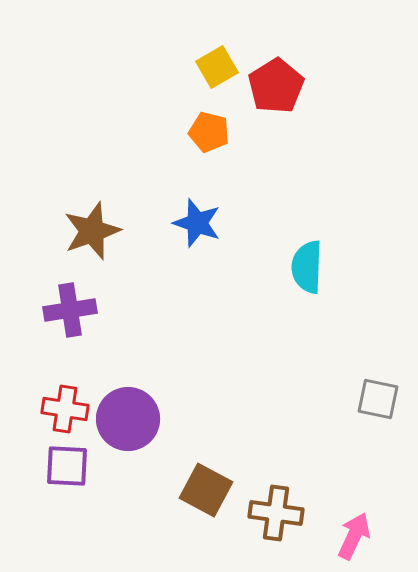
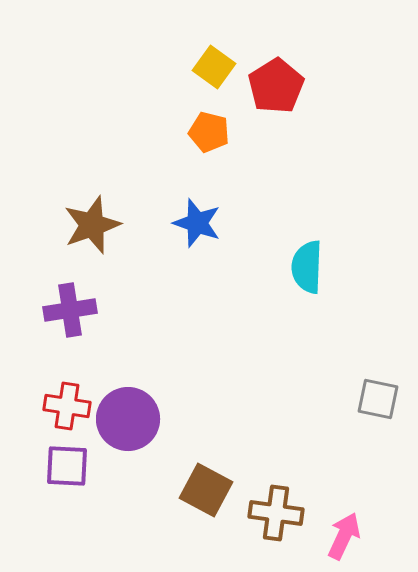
yellow square: moved 3 px left; rotated 24 degrees counterclockwise
brown star: moved 6 px up
red cross: moved 2 px right, 3 px up
pink arrow: moved 10 px left
